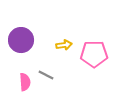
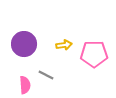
purple circle: moved 3 px right, 4 px down
pink semicircle: moved 3 px down
